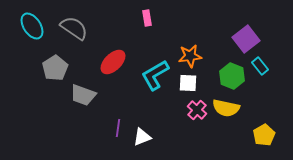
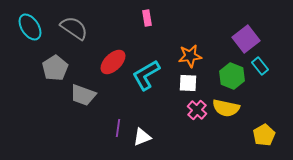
cyan ellipse: moved 2 px left, 1 px down
cyan L-shape: moved 9 px left
